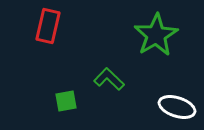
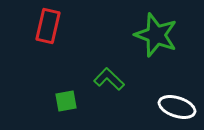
green star: rotated 21 degrees counterclockwise
